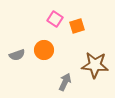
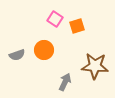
brown star: moved 1 px down
